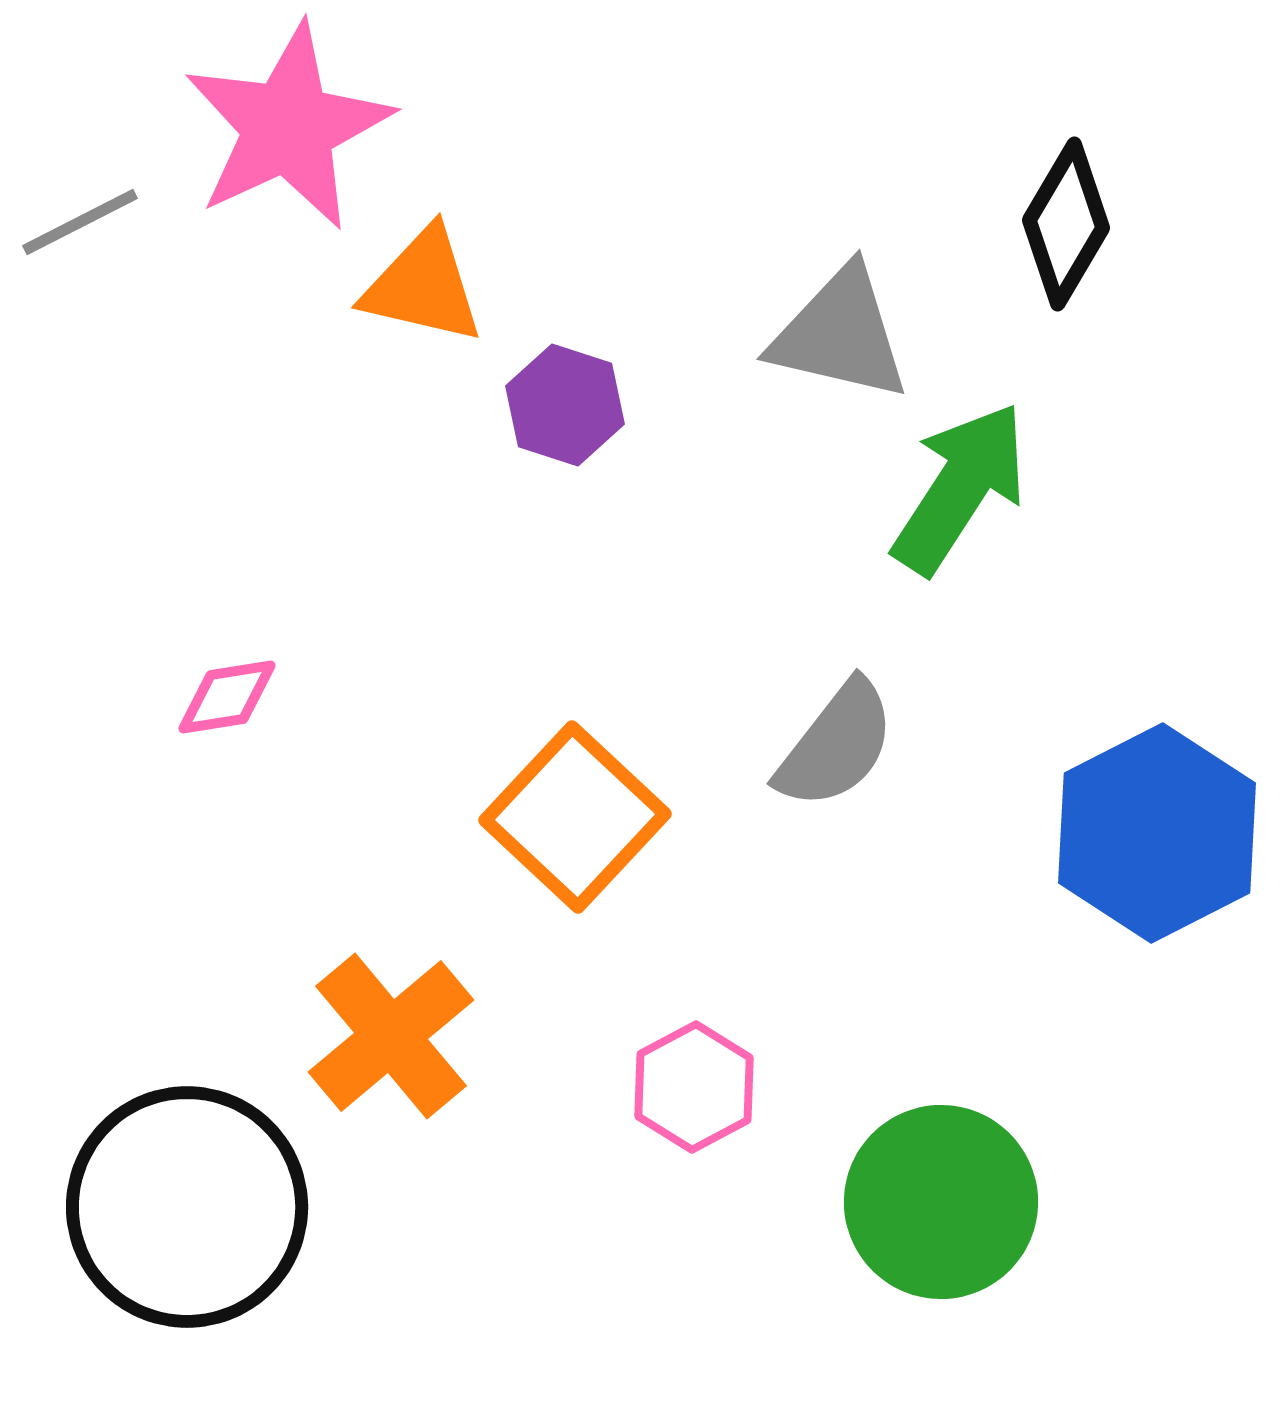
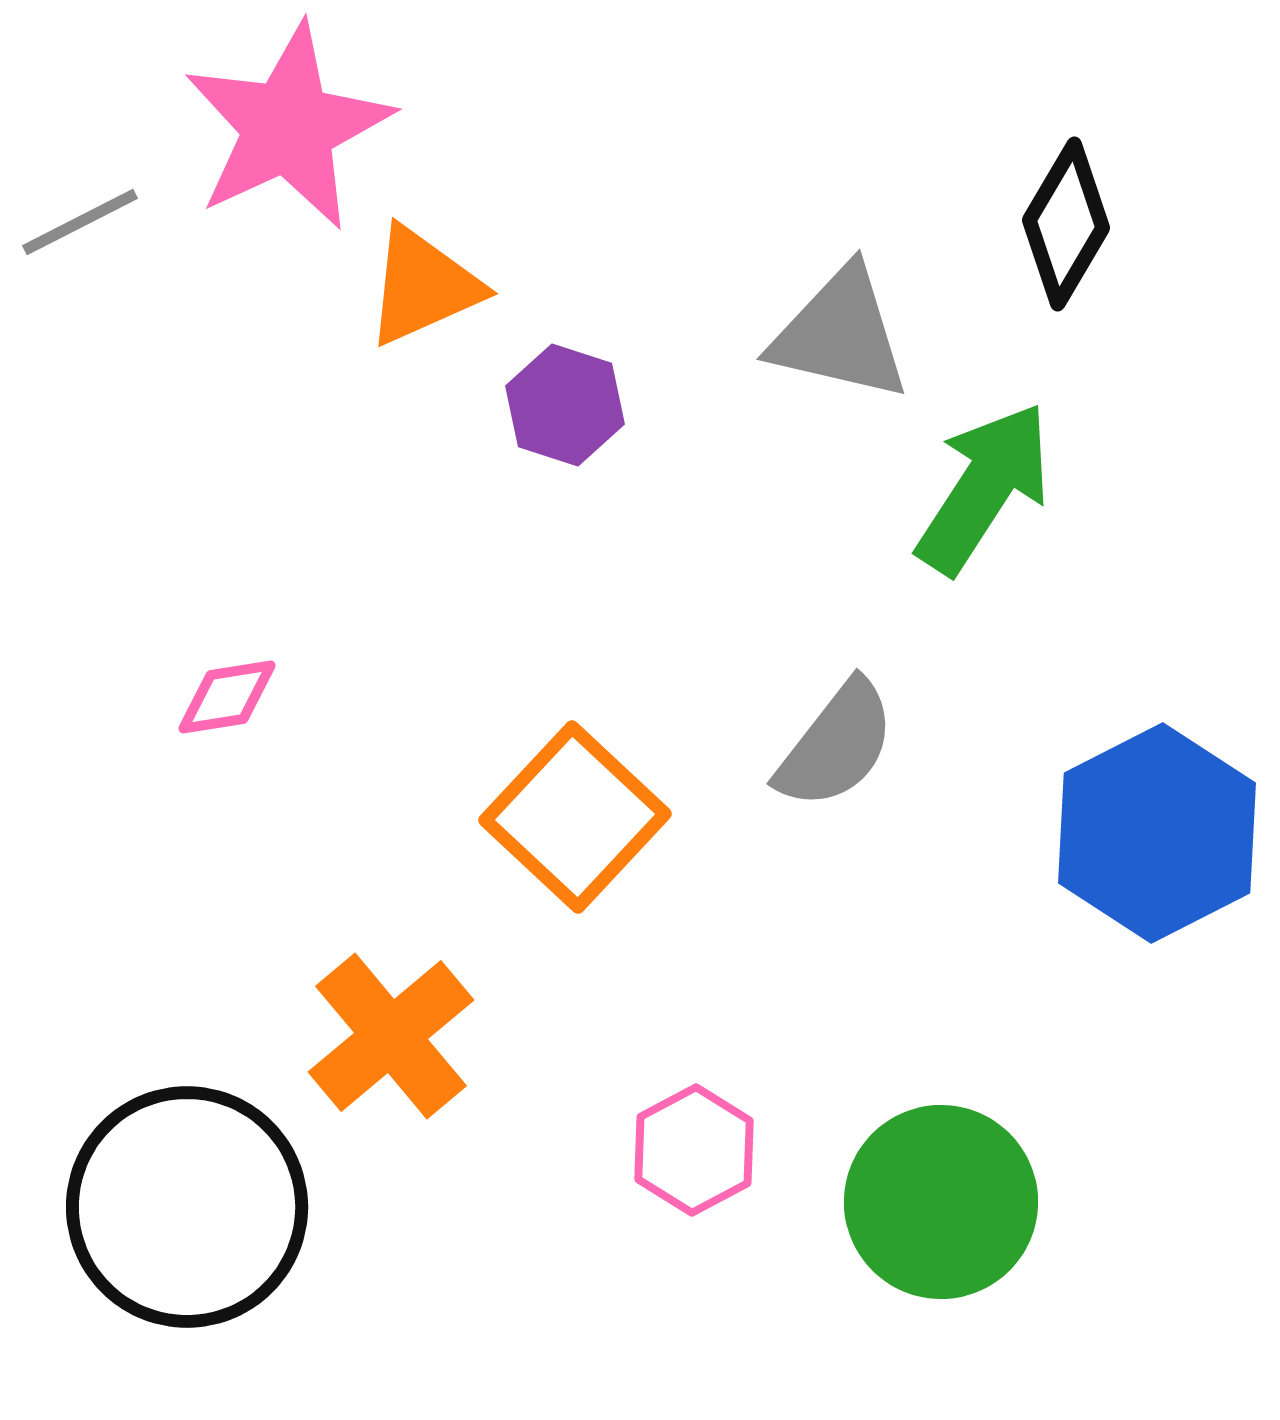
orange triangle: rotated 37 degrees counterclockwise
green arrow: moved 24 px right
pink hexagon: moved 63 px down
